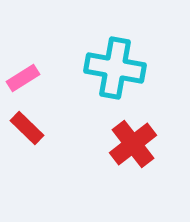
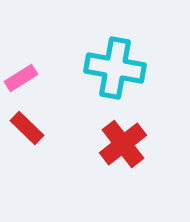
pink rectangle: moved 2 px left
red cross: moved 10 px left
